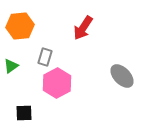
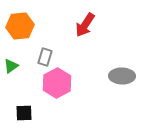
red arrow: moved 2 px right, 3 px up
gray ellipse: rotated 45 degrees counterclockwise
